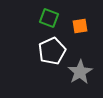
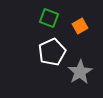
orange square: rotated 21 degrees counterclockwise
white pentagon: moved 1 px down
